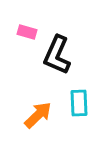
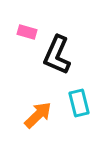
cyan rectangle: rotated 12 degrees counterclockwise
